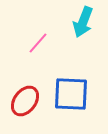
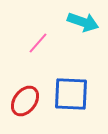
cyan arrow: rotated 92 degrees counterclockwise
